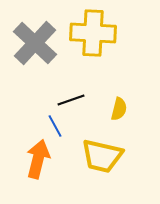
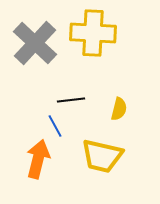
black line: rotated 12 degrees clockwise
